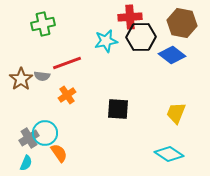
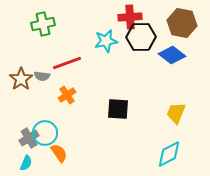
cyan diamond: rotated 60 degrees counterclockwise
